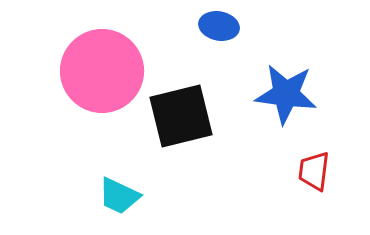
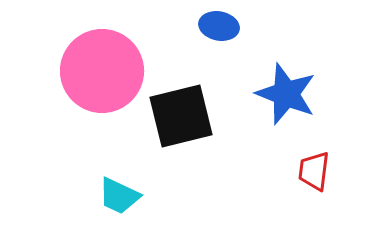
blue star: rotated 14 degrees clockwise
